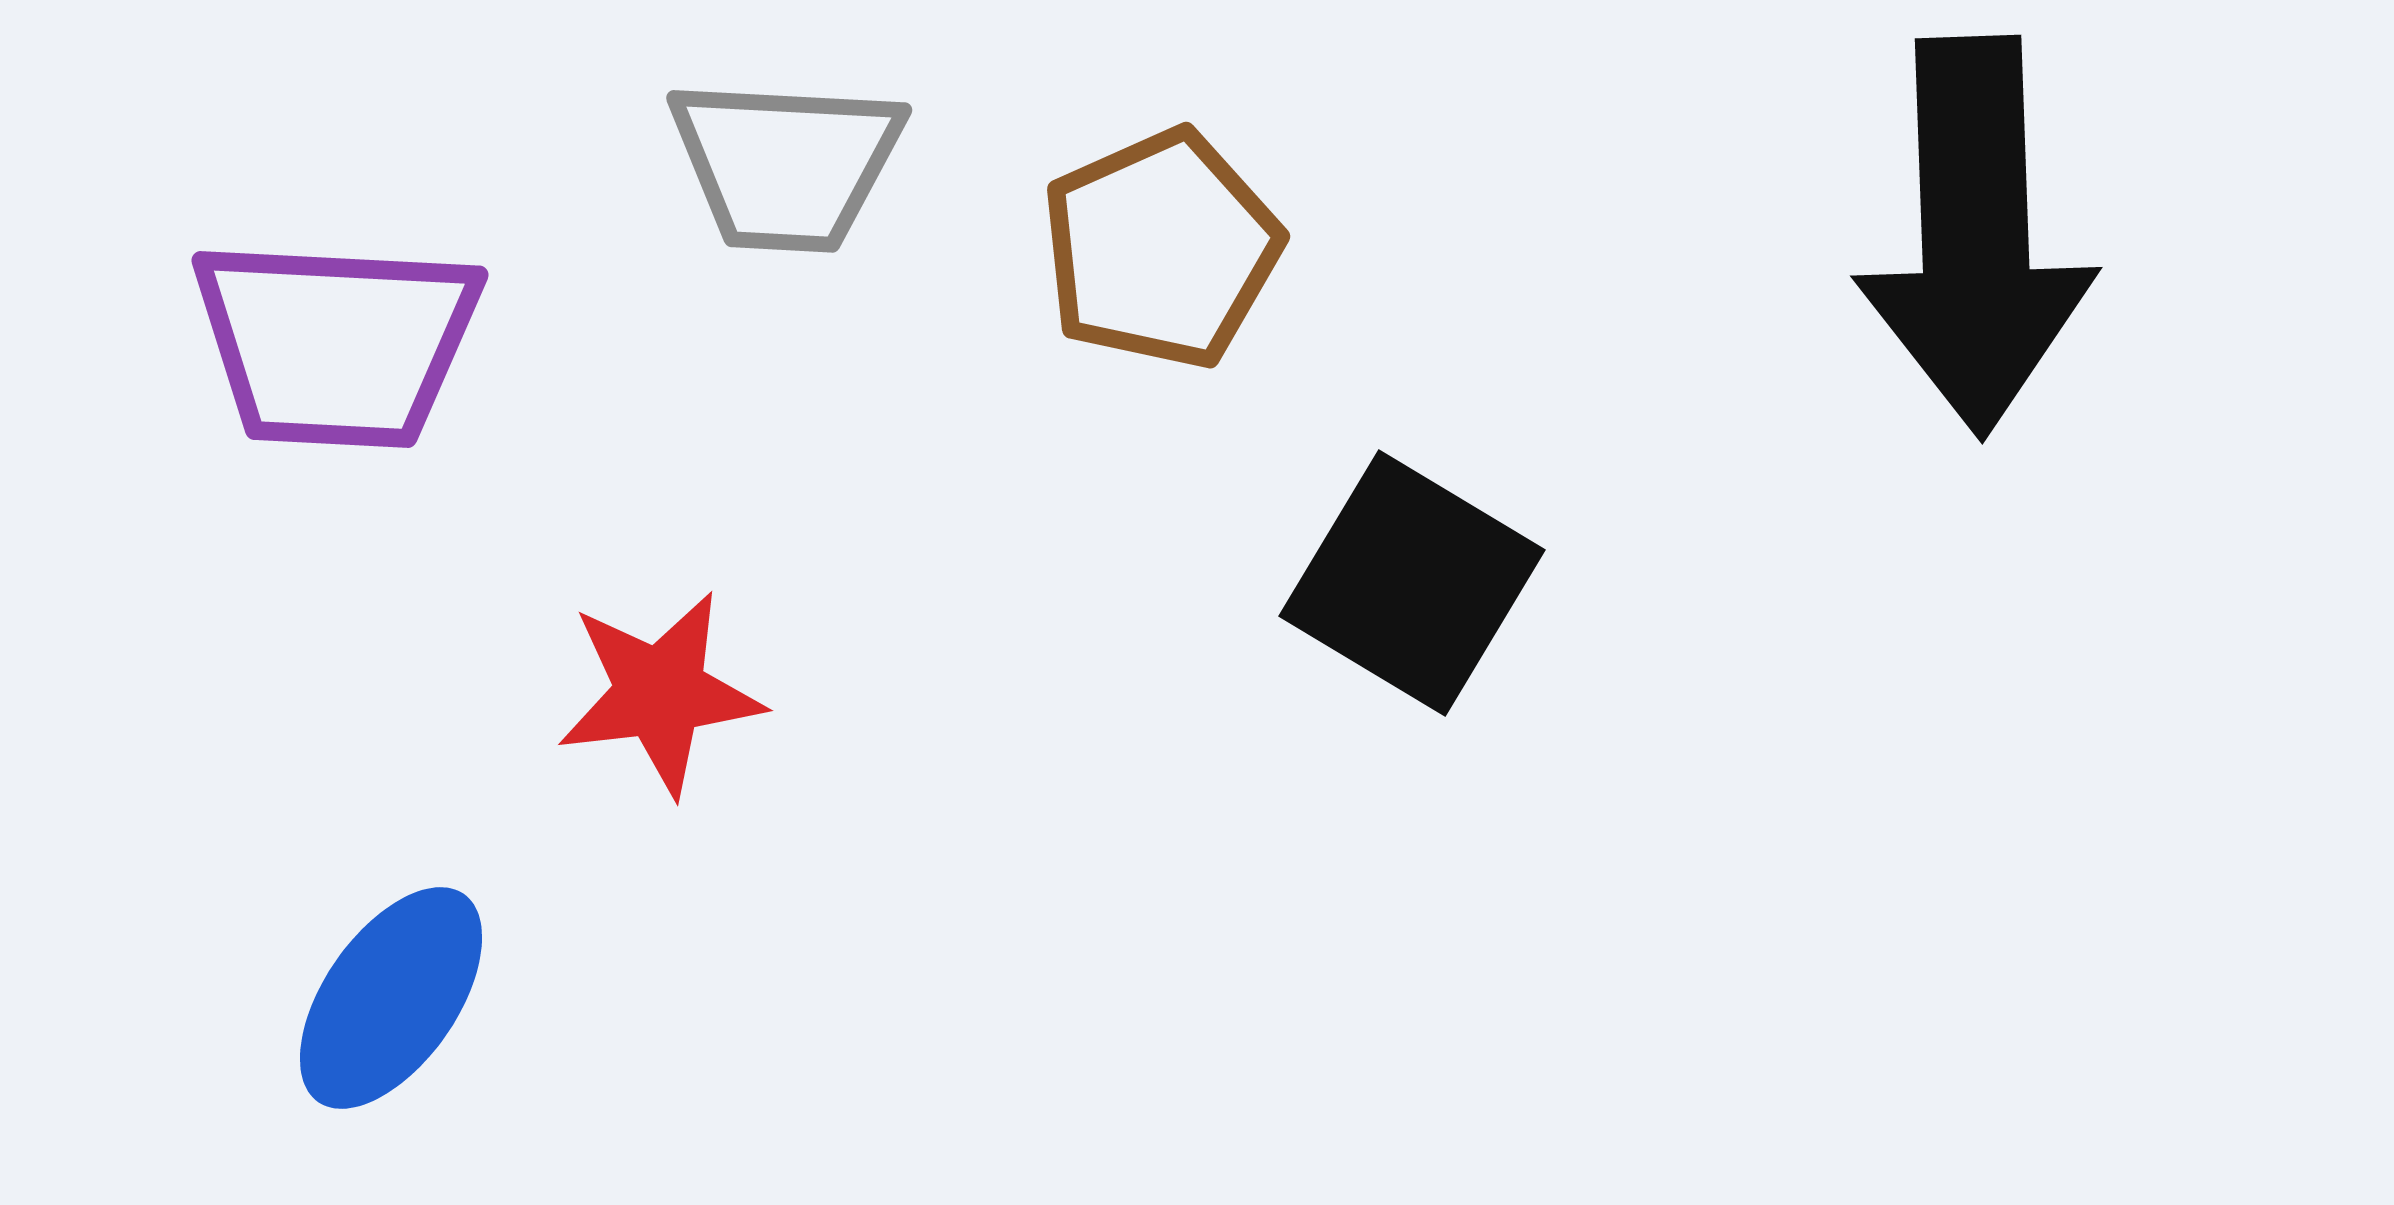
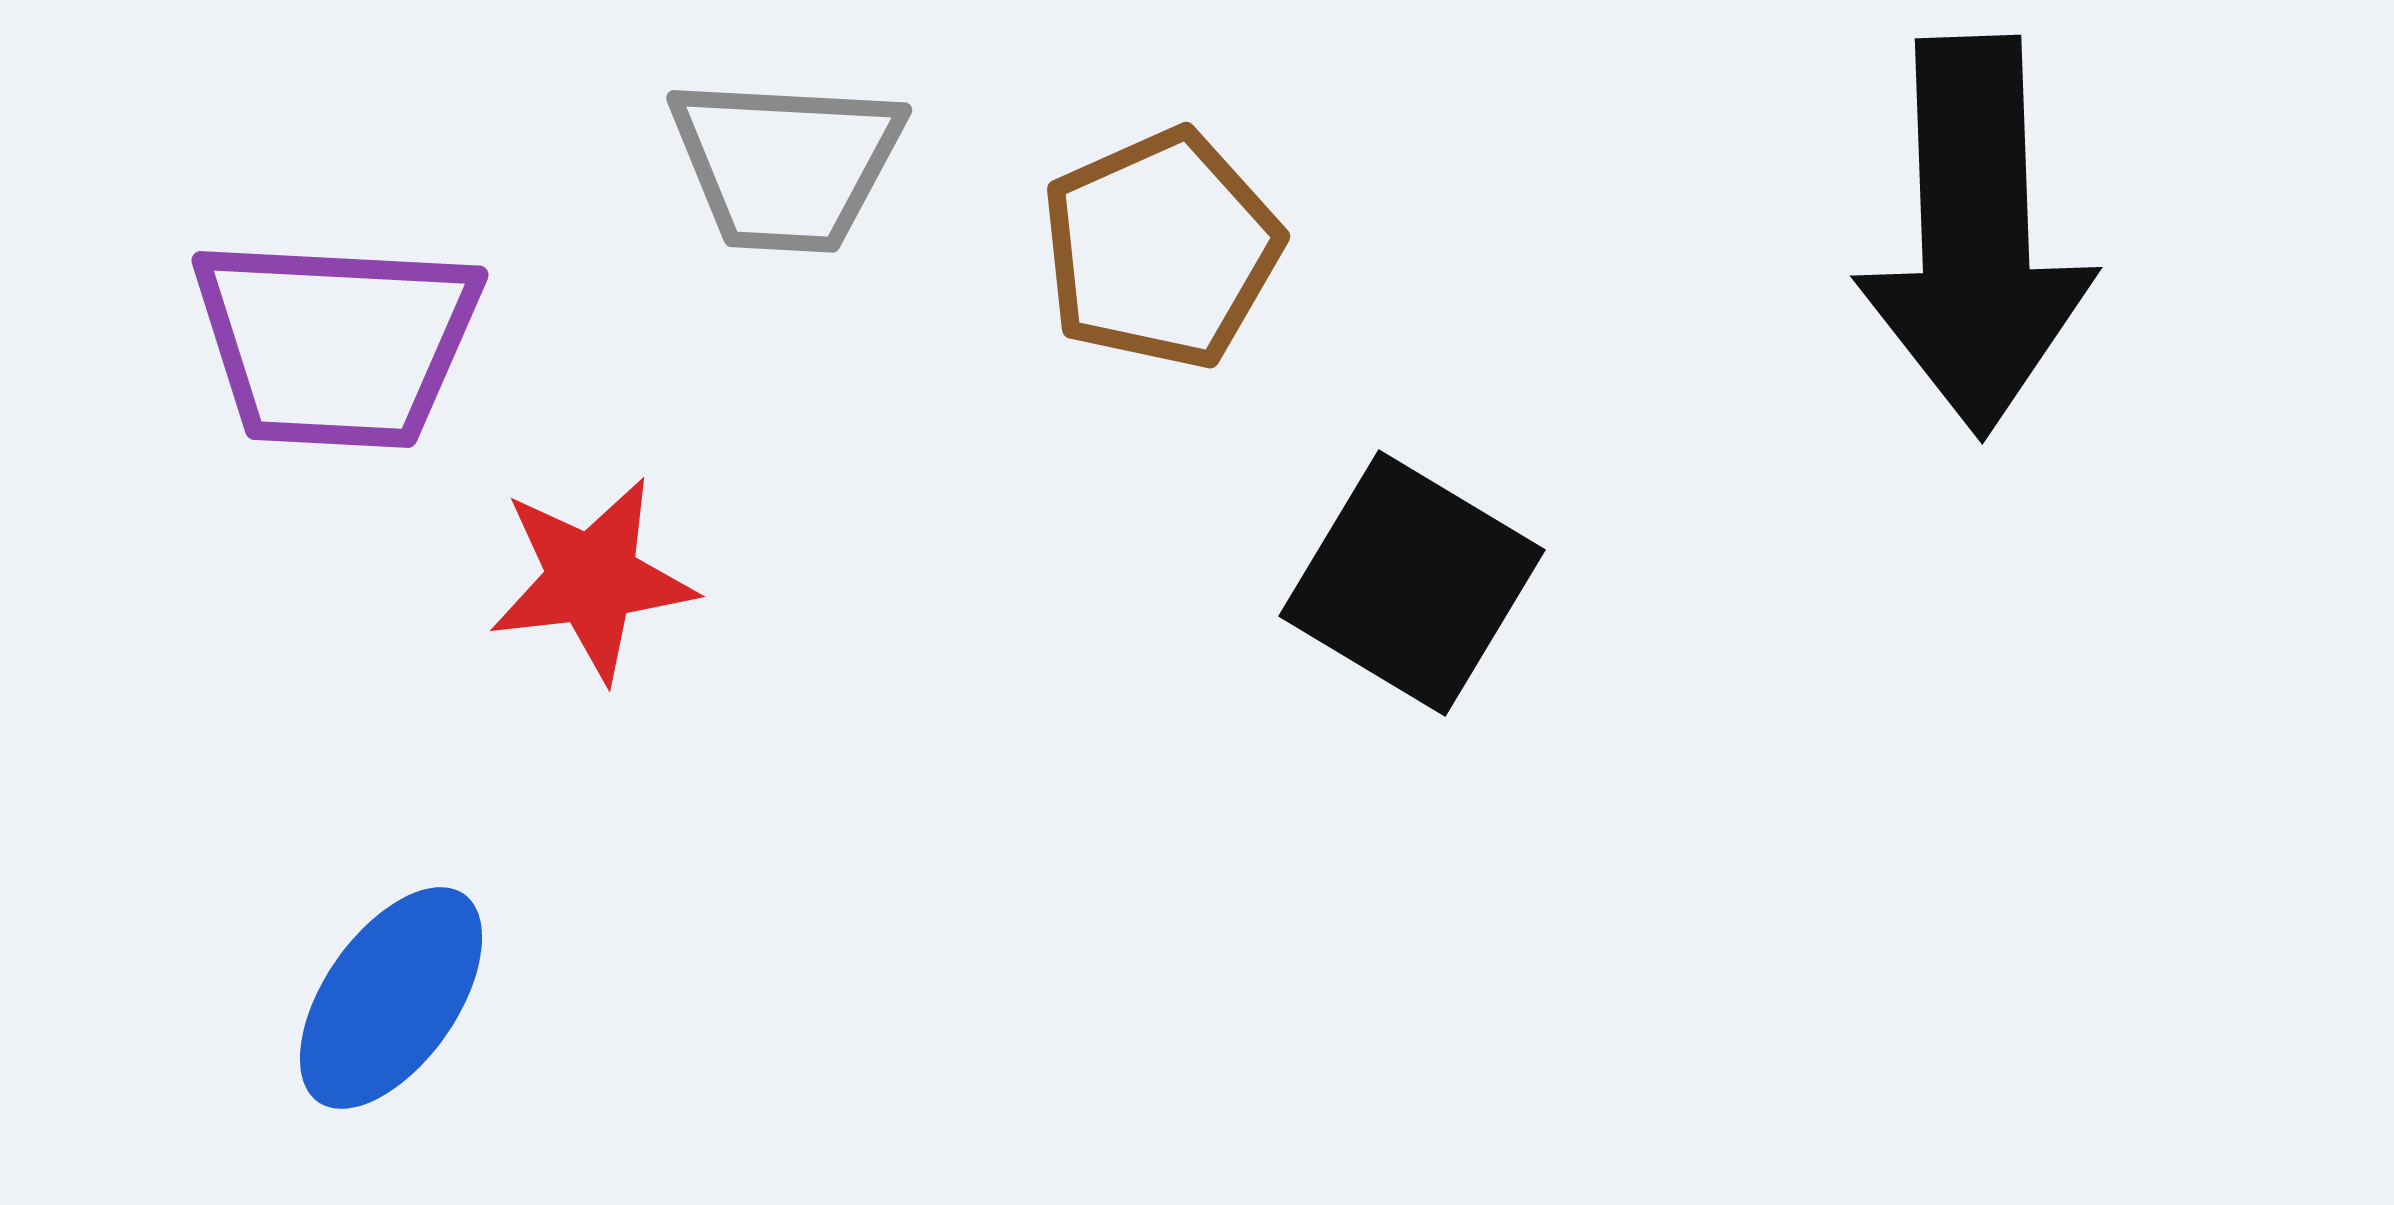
red star: moved 68 px left, 114 px up
